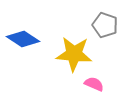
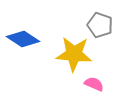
gray pentagon: moved 5 px left
